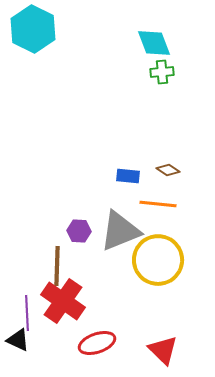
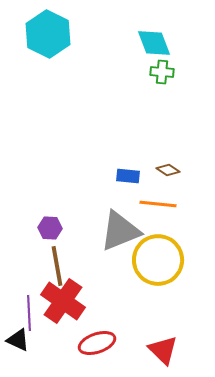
cyan hexagon: moved 15 px right, 5 px down
green cross: rotated 10 degrees clockwise
purple hexagon: moved 29 px left, 3 px up
brown line: rotated 12 degrees counterclockwise
purple line: moved 2 px right
